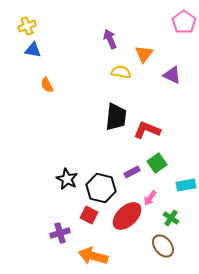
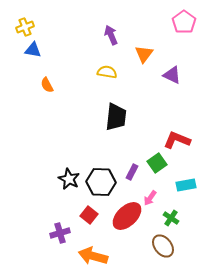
yellow cross: moved 2 px left, 1 px down
purple arrow: moved 1 px right, 4 px up
yellow semicircle: moved 14 px left
red L-shape: moved 30 px right, 10 px down
purple rectangle: rotated 35 degrees counterclockwise
black star: moved 2 px right
black hexagon: moved 6 px up; rotated 12 degrees counterclockwise
red square: rotated 12 degrees clockwise
